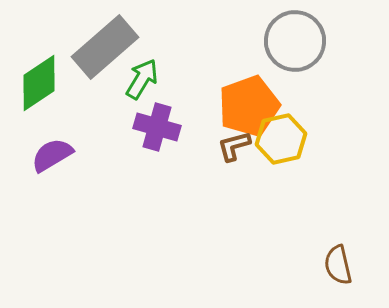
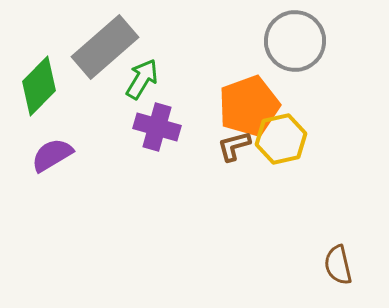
green diamond: moved 3 px down; rotated 12 degrees counterclockwise
